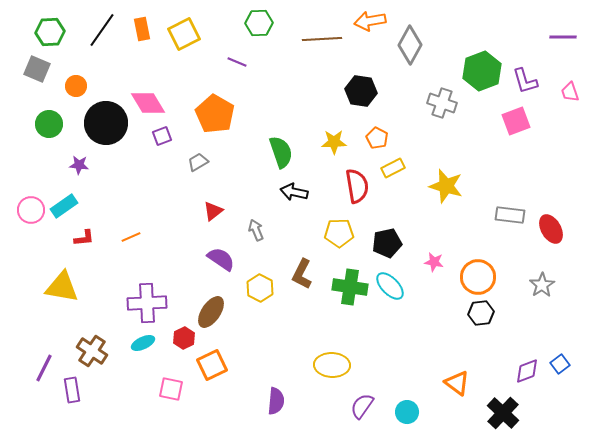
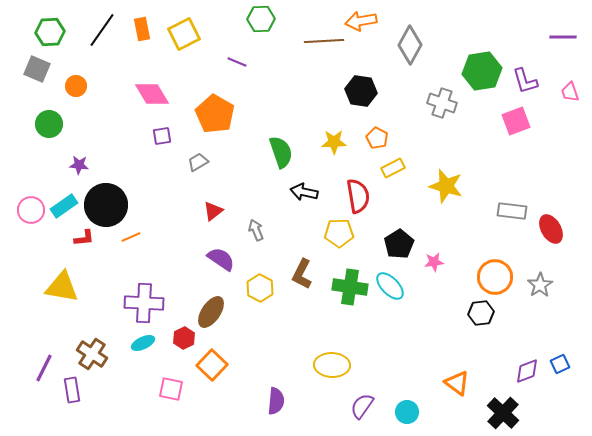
orange arrow at (370, 21): moved 9 px left
green hexagon at (259, 23): moved 2 px right, 4 px up
brown line at (322, 39): moved 2 px right, 2 px down
green hexagon at (482, 71): rotated 12 degrees clockwise
pink diamond at (148, 103): moved 4 px right, 9 px up
black circle at (106, 123): moved 82 px down
purple square at (162, 136): rotated 12 degrees clockwise
red semicircle at (357, 186): moved 1 px right, 10 px down
black arrow at (294, 192): moved 10 px right
gray rectangle at (510, 215): moved 2 px right, 4 px up
black pentagon at (387, 243): moved 12 px right, 1 px down; rotated 20 degrees counterclockwise
pink star at (434, 262): rotated 18 degrees counterclockwise
orange circle at (478, 277): moved 17 px right
gray star at (542, 285): moved 2 px left
purple cross at (147, 303): moved 3 px left; rotated 6 degrees clockwise
brown cross at (92, 351): moved 3 px down
blue square at (560, 364): rotated 12 degrees clockwise
orange square at (212, 365): rotated 20 degrees counterclockwise
